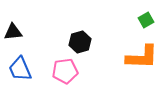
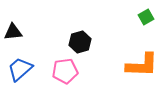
green square: moved 3 px up
orange L-shape: moved 8 px down
blue trapezoid: rotated 72 degrees clockwise
